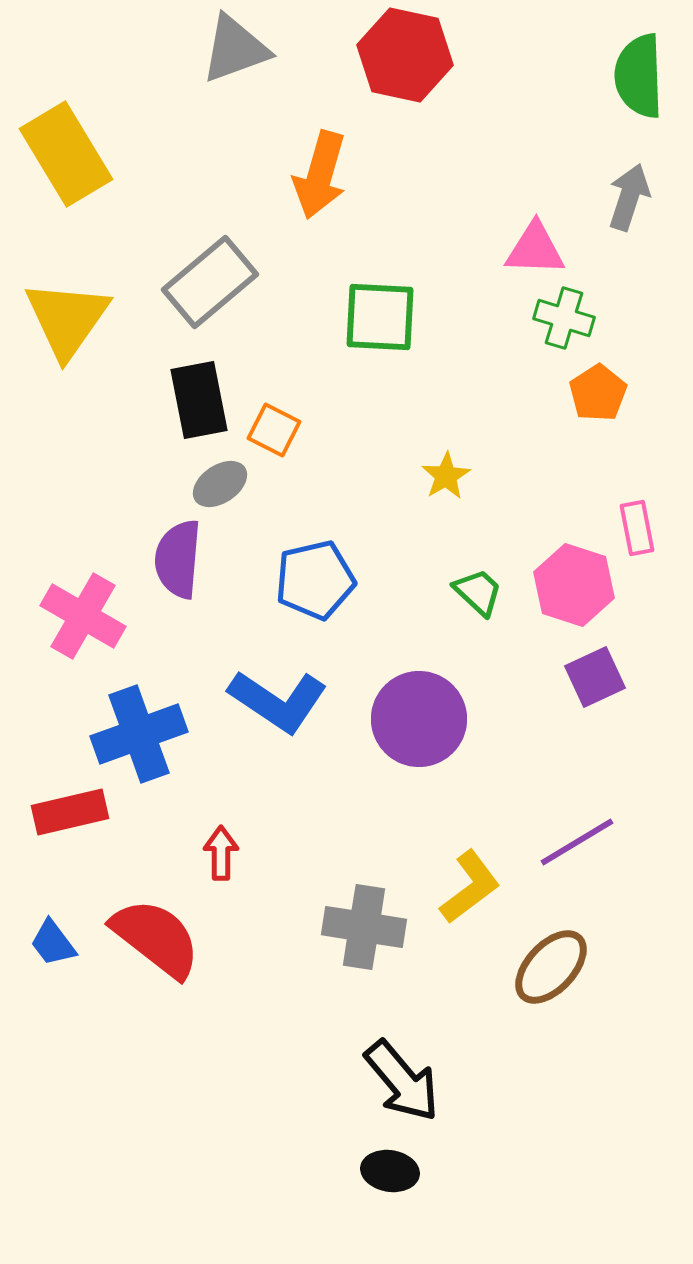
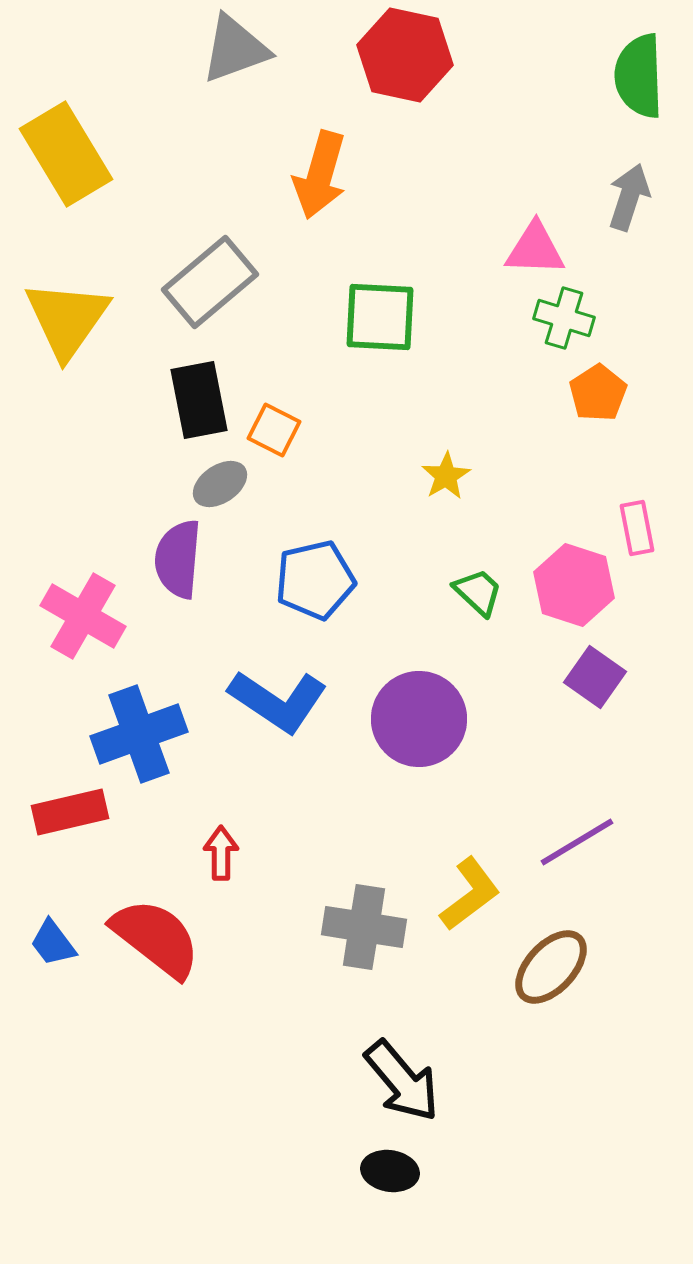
purple square: rotated 30 degrees counterclockwise
yellow L-shape: moved 7 px down
